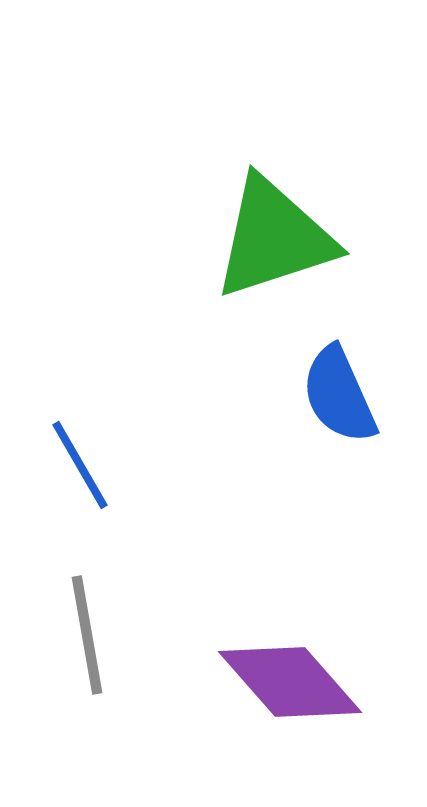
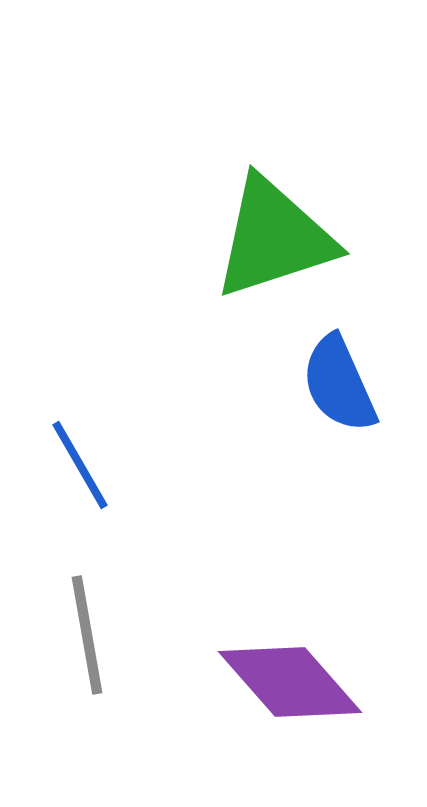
blue semicircle: moved 11 px up
